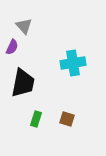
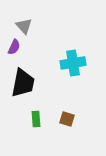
purple semicircle: moved 2 px right
green rectangle: rotated 21 degrees counterclockwise
